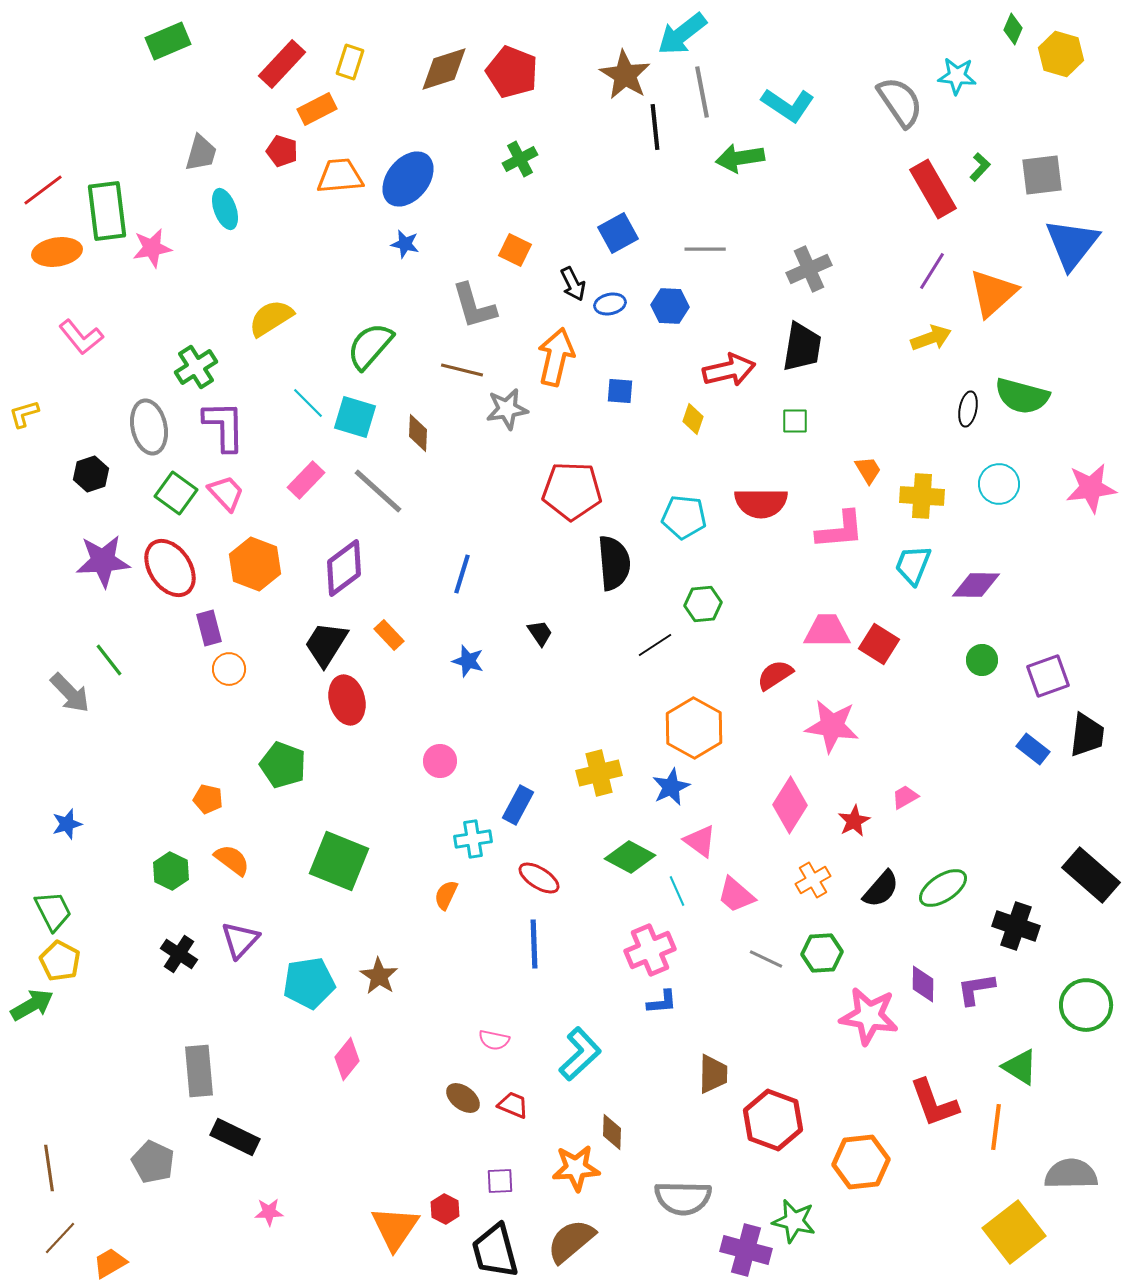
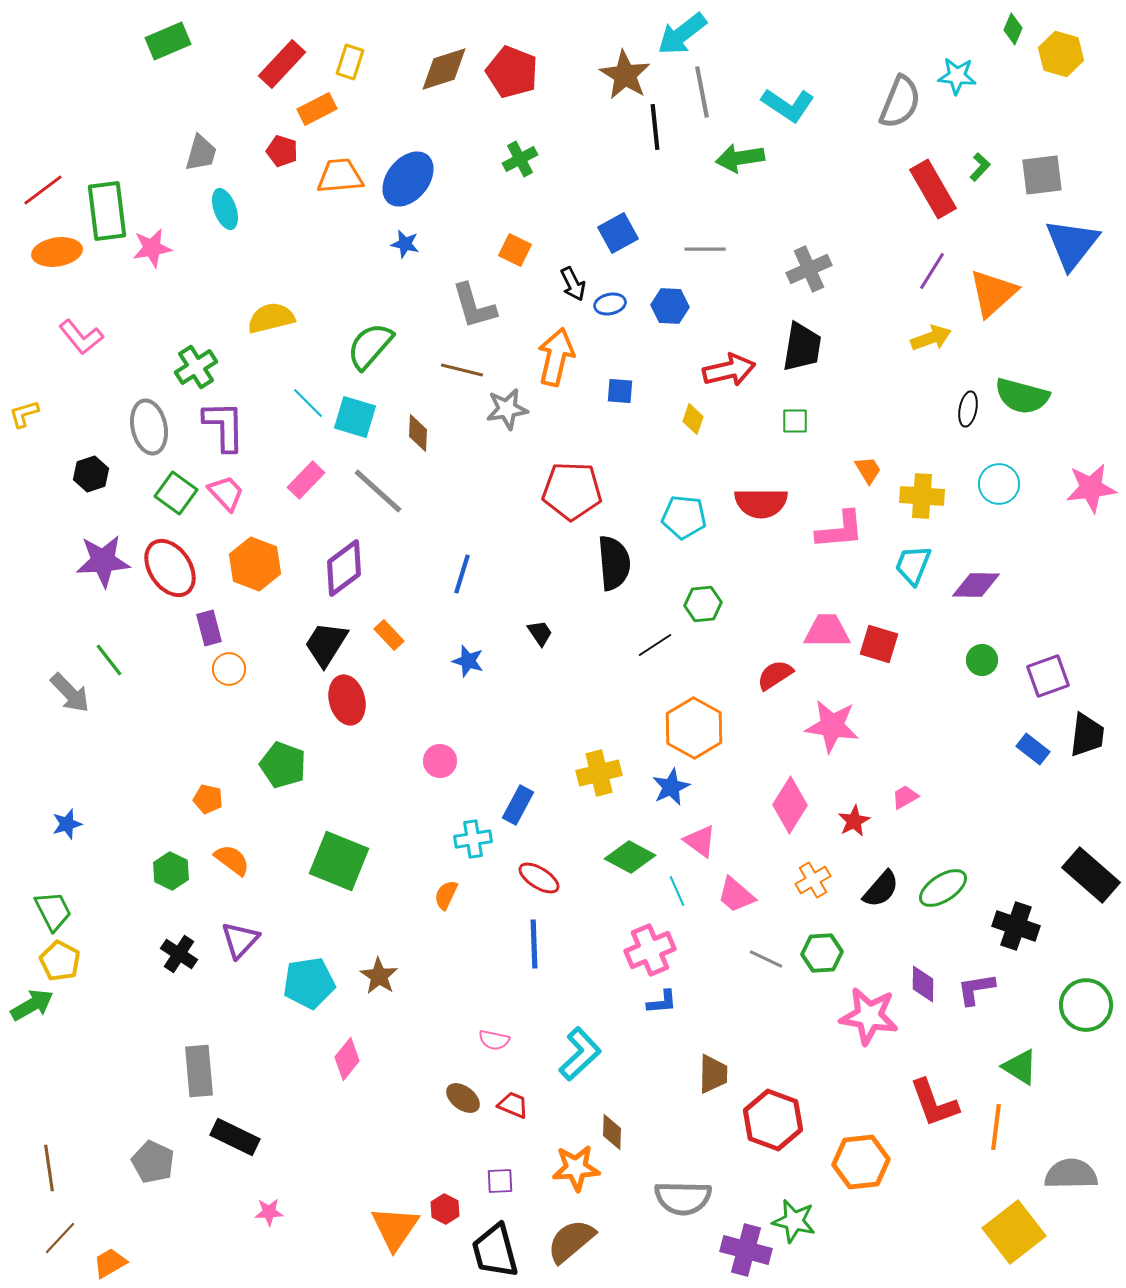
gray semicircle at (900, 102): rotated 56 degrees clockwise
yellow semicircle at (271, 318): rotated 18 degrees clockwise
red square at (879, 644): rotated 15 degrees counterclockwise
